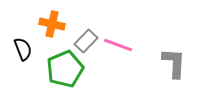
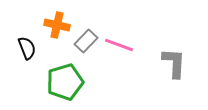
orange cross: moved 5 px right, 1 px down
pink line: moved 1 px right
black semicircle: moved 4 px right, 1 px up
green pentagon: moved 13 px down; rotated 6 degrees clockwise
